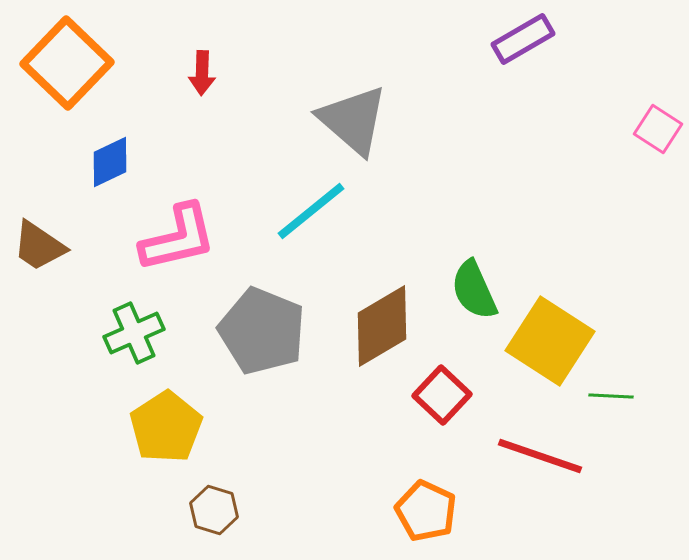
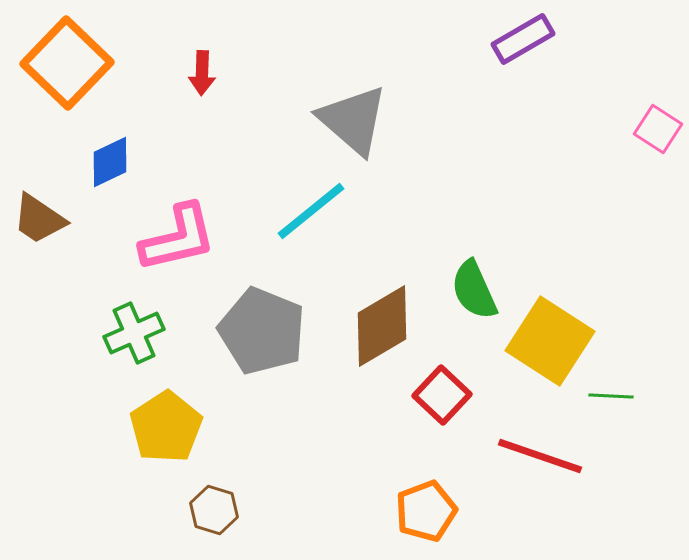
brown trapezoid: moved 27 px up
orange pentagon: rotated 26 degrees clockwise
